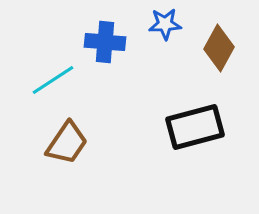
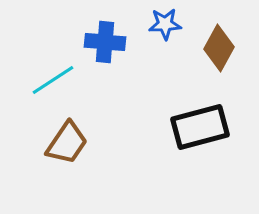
black rectangle: moved 5 px right
